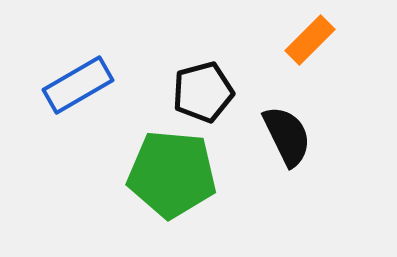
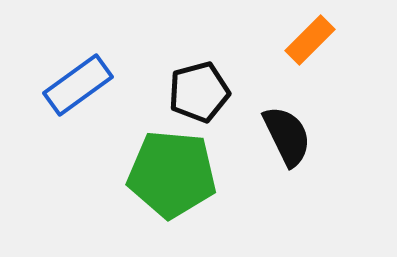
blue rectangle: rotated 6 degrees counterclockwise
black pentagon: moved 4 px left
